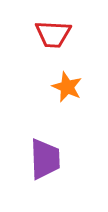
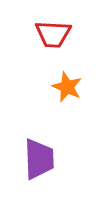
purple trapezoid: moved 6 px left
